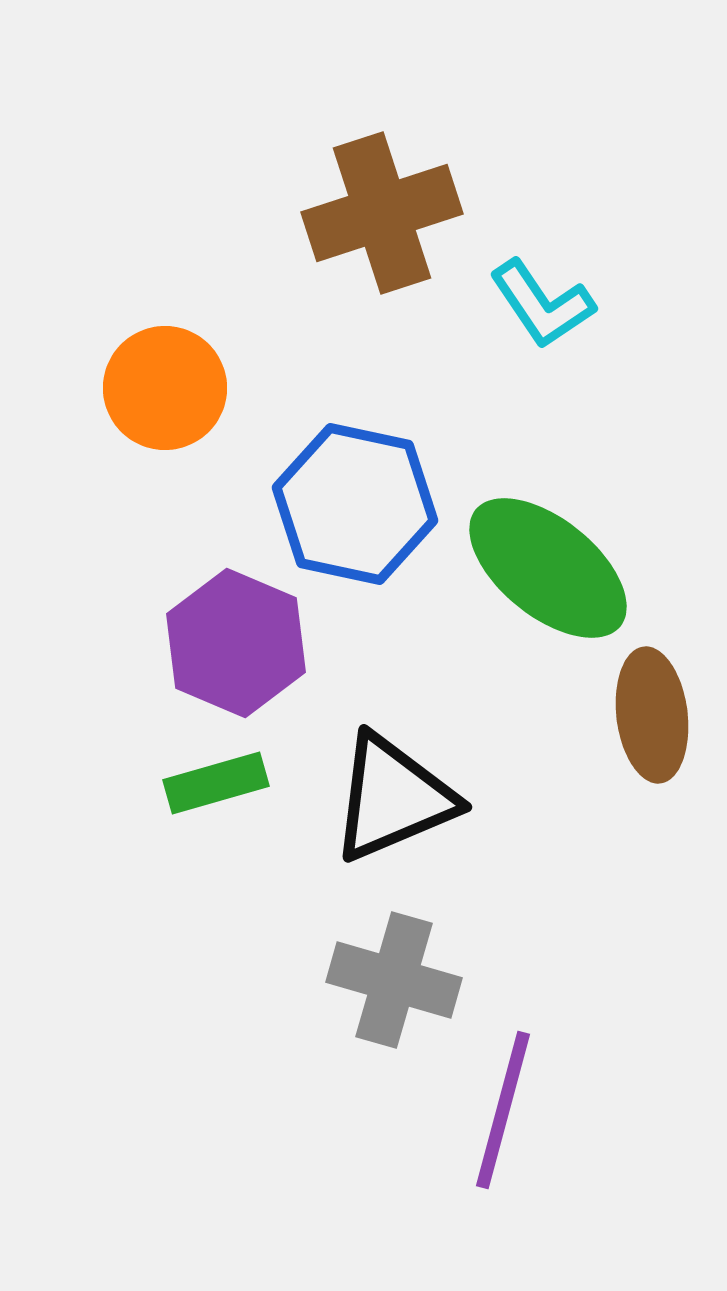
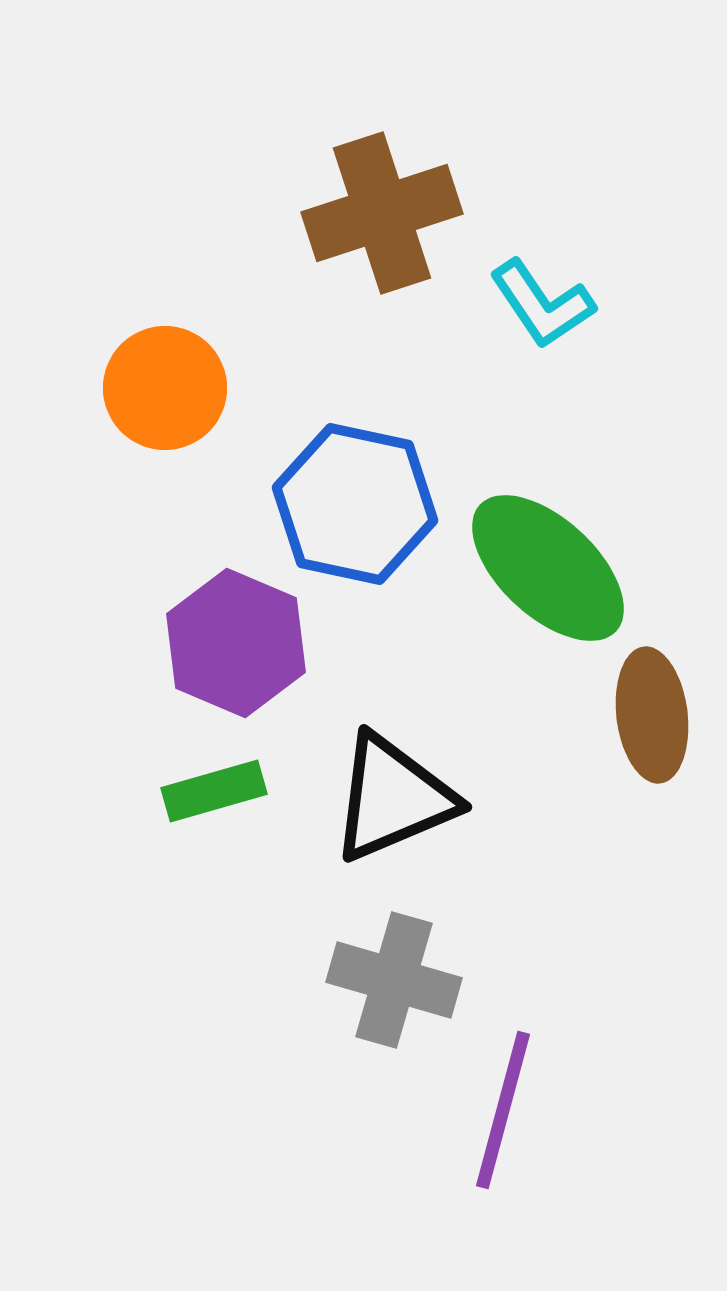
green ellipse: rotated 4 degrees clockwise
green rectangle: moved 2 px left, 8 px down
